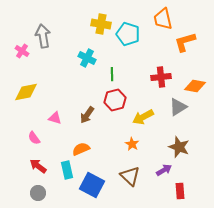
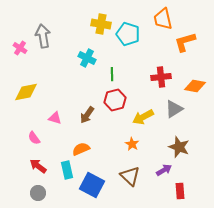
pink cross: moved 2 px left, 3 px up
gray triangle: moved 4 px left, 2 px down
